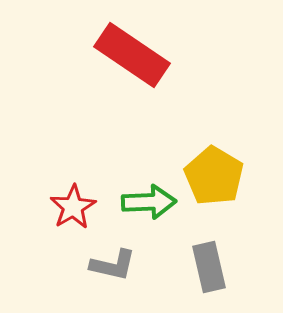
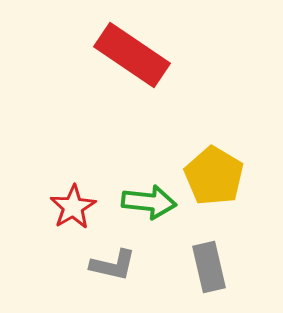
green arrow: rotated 8 degrees clockwise
